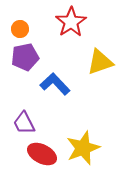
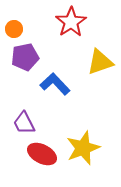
orange circle: moved 6 px left
